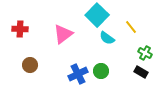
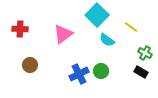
yellow line: rotated 16 degrees counterclockwise
cyan semicircle: moved 2 px down
blue cross: moved 1 px right
